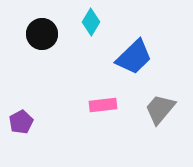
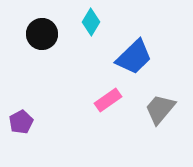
pink rectangle: moved 5 px right, 5 px up; rotated 28 degrees counterclockwise
